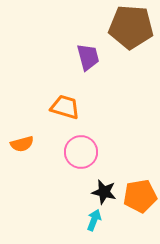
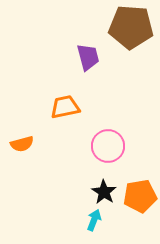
orange trapezoid: rotated 28 degrees counterclockwise
pink circle: moved 27 px right, 6 px up
black star: rotated 20 degrees clockwise
